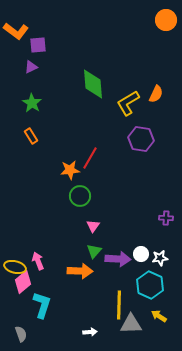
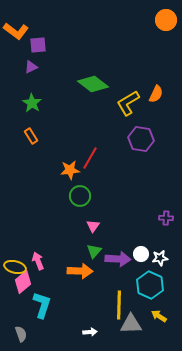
green diamond: rotated 48 degrees counterclockwise
